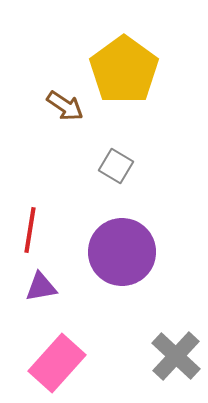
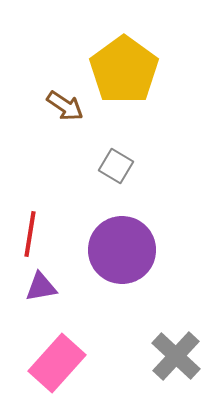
red line: moved 4 px down
purple circle: moved 2 px up
